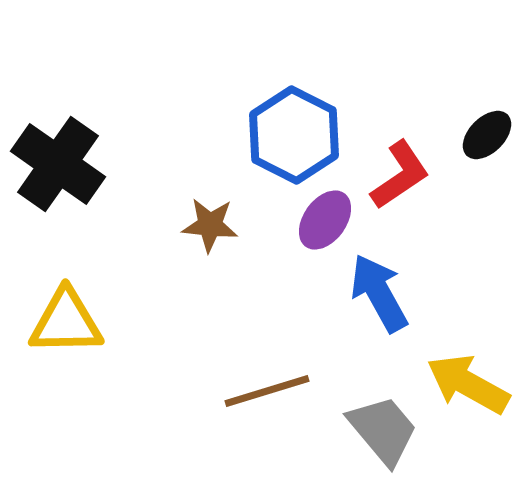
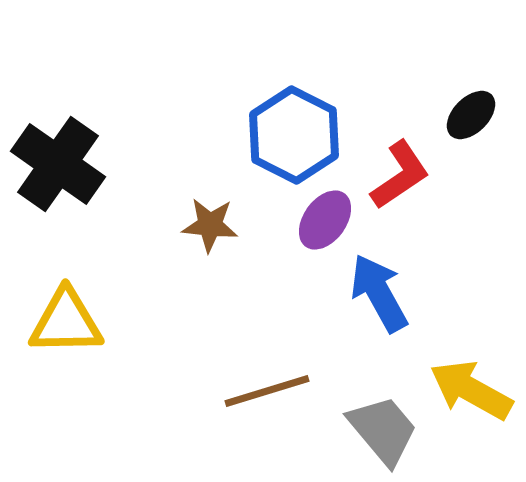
black ellipse: moved 16 px left, 20 px up
yellow arrow: moved 3 px right, 6 px down
